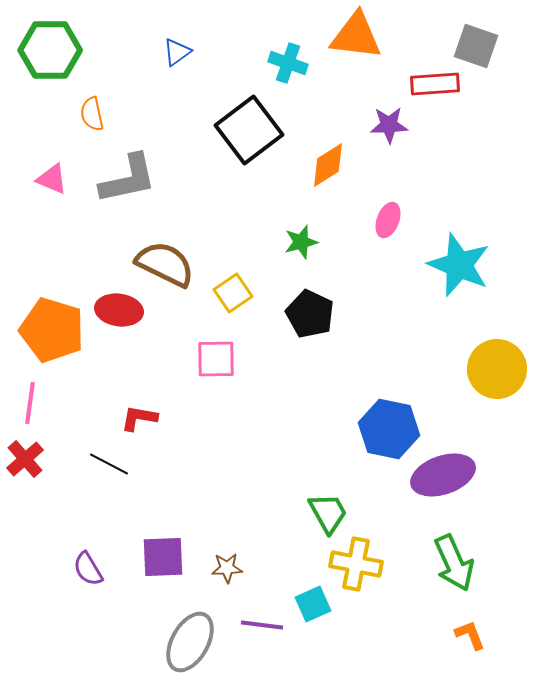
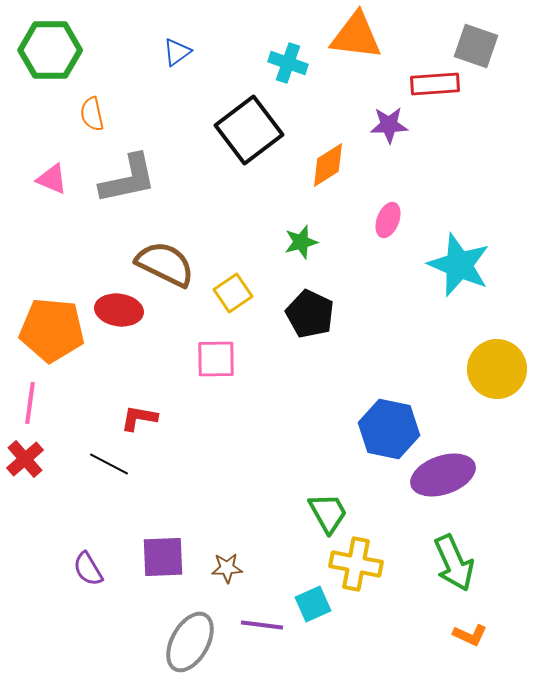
orange pentagon: rotated 12 degrees counterclockwise
orange L-shape: rotated 136 degrees clockwise
